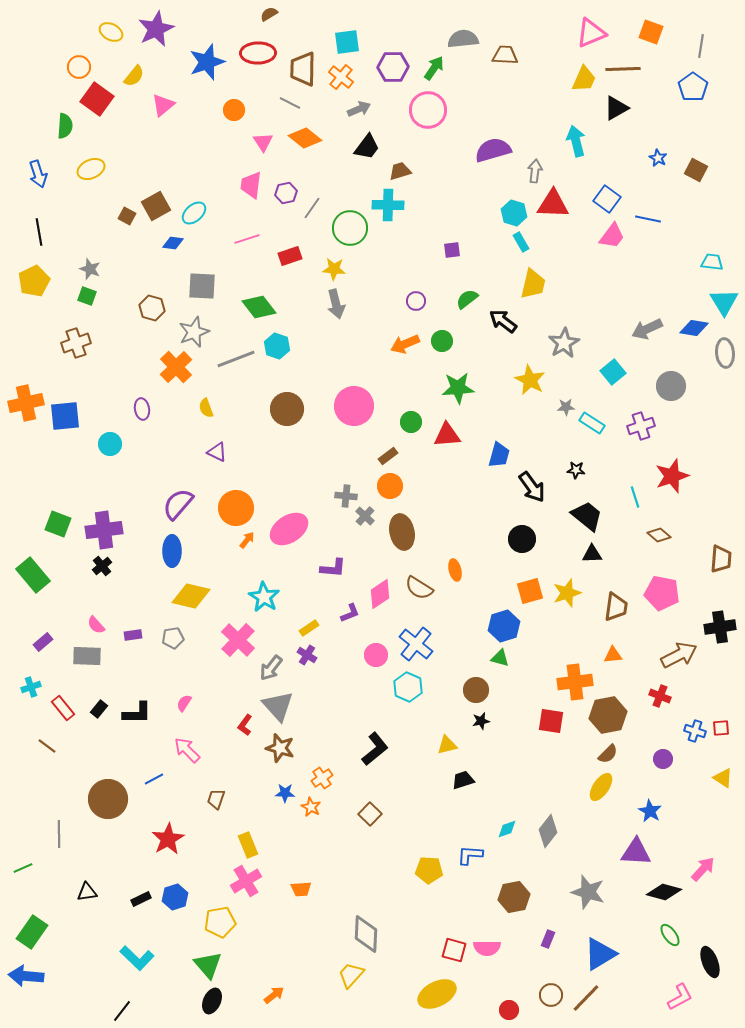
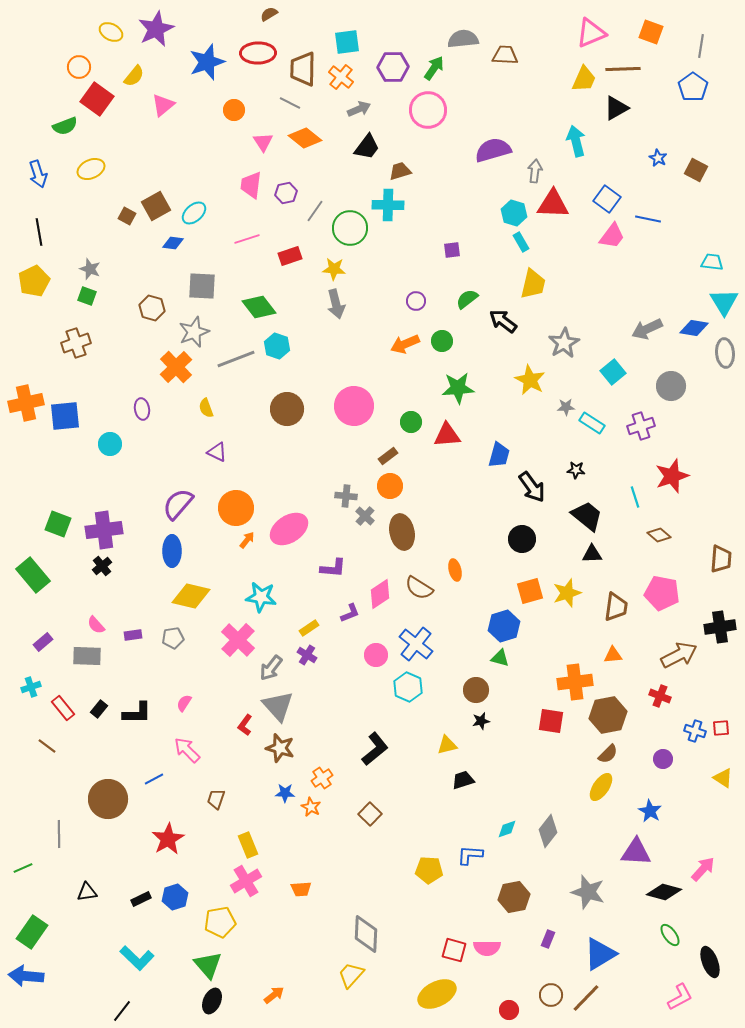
green semicircle at (65, 126): rotated 65 degrees clockwise
gray line at (312, 208): moved 3 px right, 3 px down
cyan star at (264, 597): moved 3 px left; rotated 24 degrees counterclockwise
